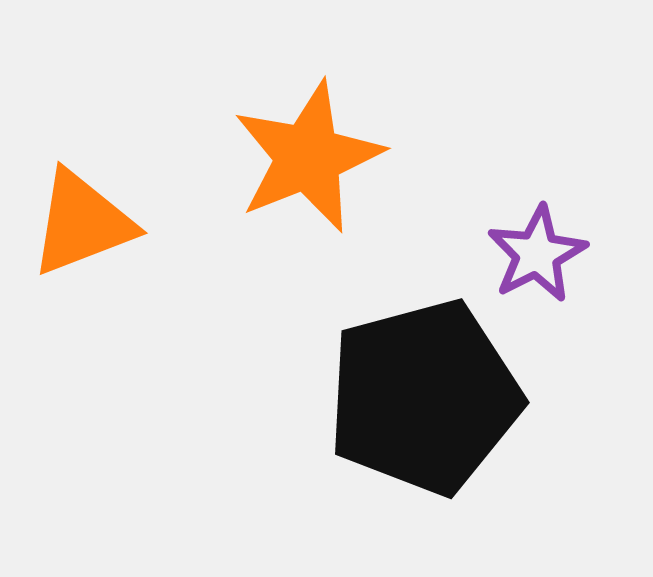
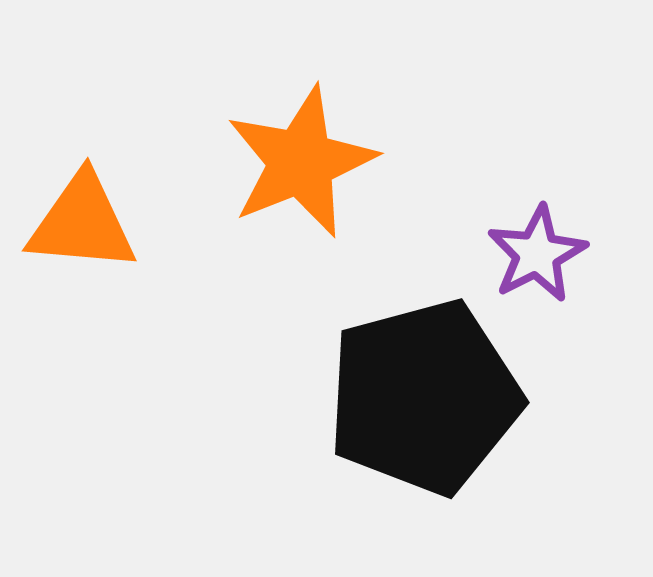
orange star: moved 7 px left, 5 px down
orange triangle: rotated 26 degrees clockwise
